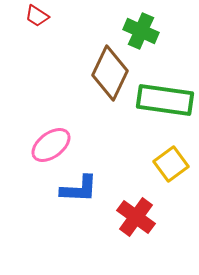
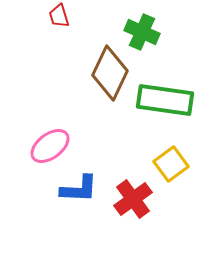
red trapezoid: moved 22 px right; rotated 40 degrees clockwise
green cross: moved 1 px right, 1 px down
pink ellipse: moved 1 px left, 1 px down
red cross: moved 3 px left, 18 px up; rotated 18 degrees clockwise
